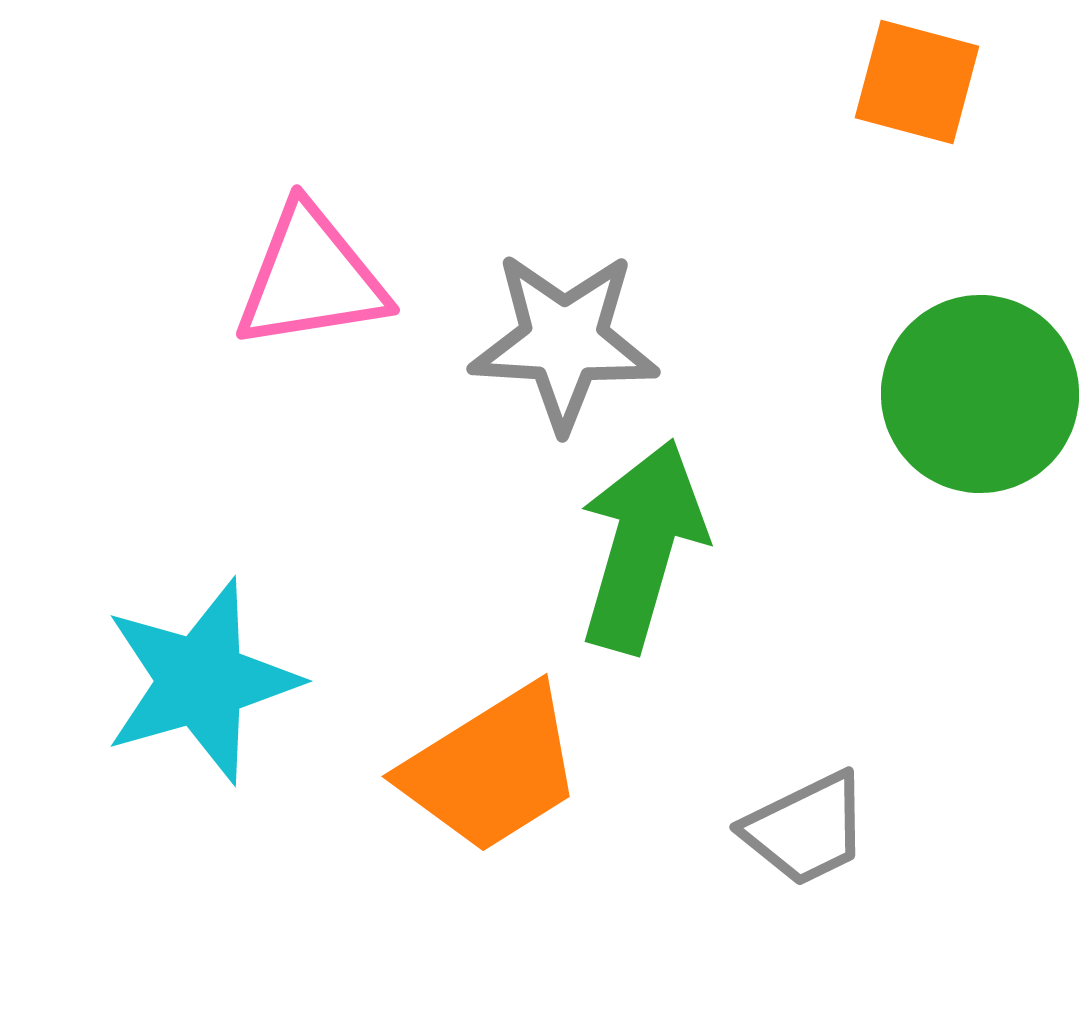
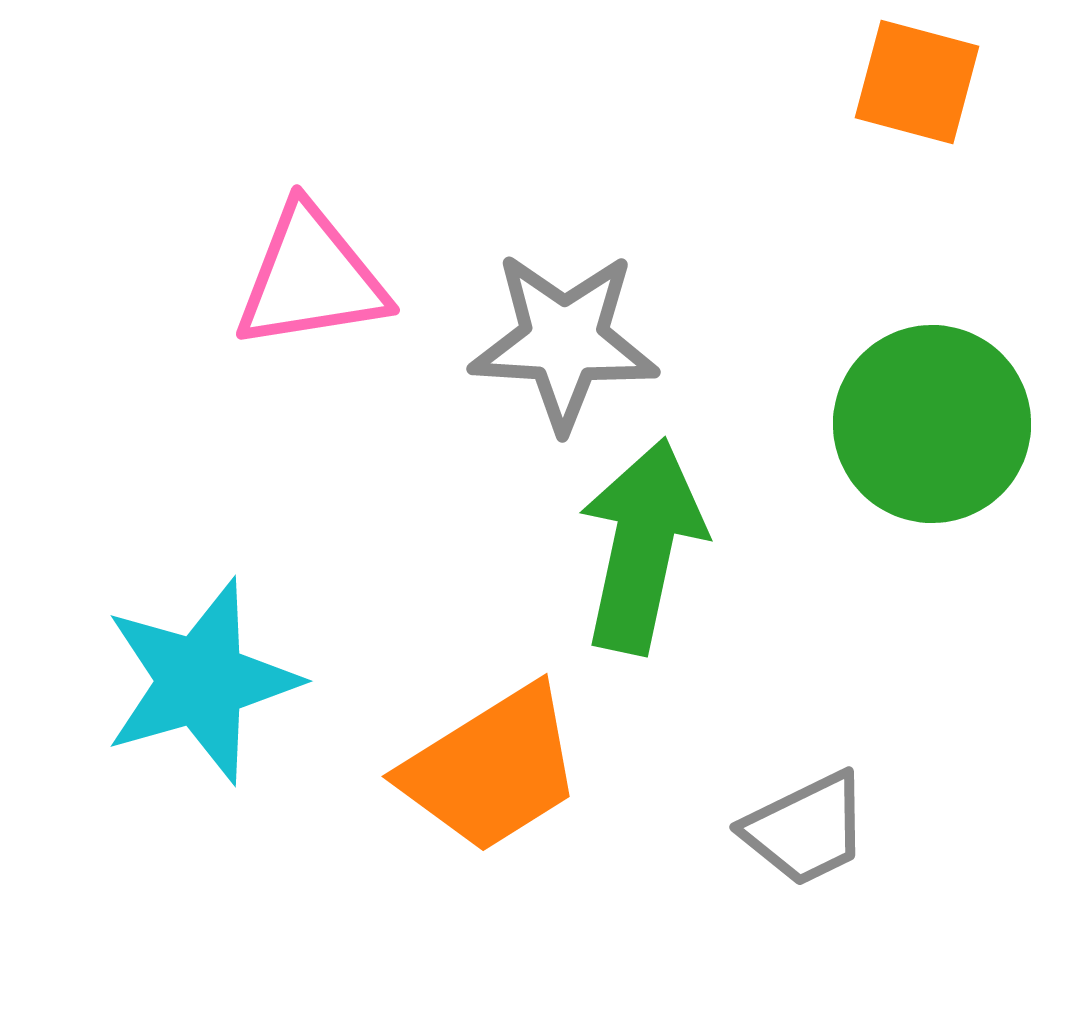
green circle: moved 48 px left, 30 px down
green arrow: rotated 4 degrees counterclockwise
